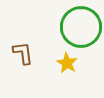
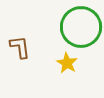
brown L-shape: moved 3 px left, 6 px up
